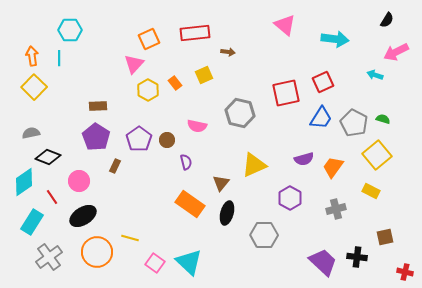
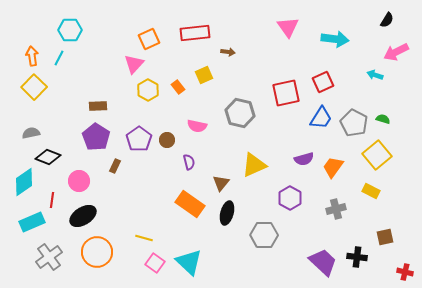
pink triangle at (285, 25): moved 3 px right, 2 px down; rotated 15 degrees clockwise
cyan line at (59, 58): rotated 28 degrees clockwise
orange rectangle at (175, 83): moved 3 px right, 4 px down
purple semicircle at (186, 162): moved 3 px right
red line at (52, 197): moved 3 px down; rotated 42 degrees clockwise
cyan rectangle at (32, 222): rotated 35 degrees clockwise
yellow line at (130, 238): moved 14 px right
